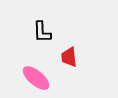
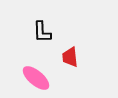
red trapezoid: moved 1 px right
